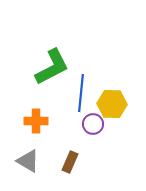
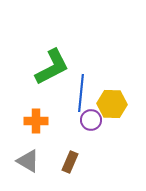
purple circle: moved 2 px left, 4 px up
